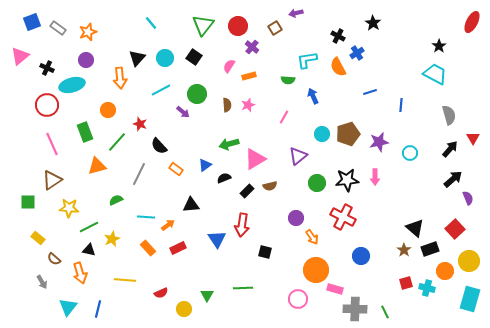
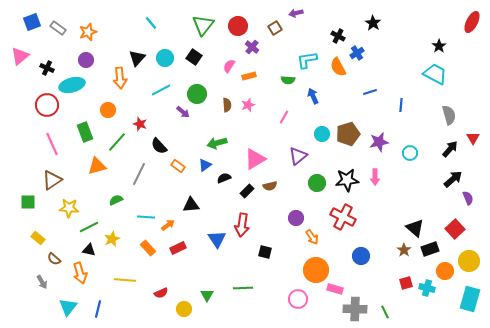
green arrow at (229, 144): moved 12 px left, 1 px up
orange rectangle at (176, 169): moved 2 px right, 3 px up
